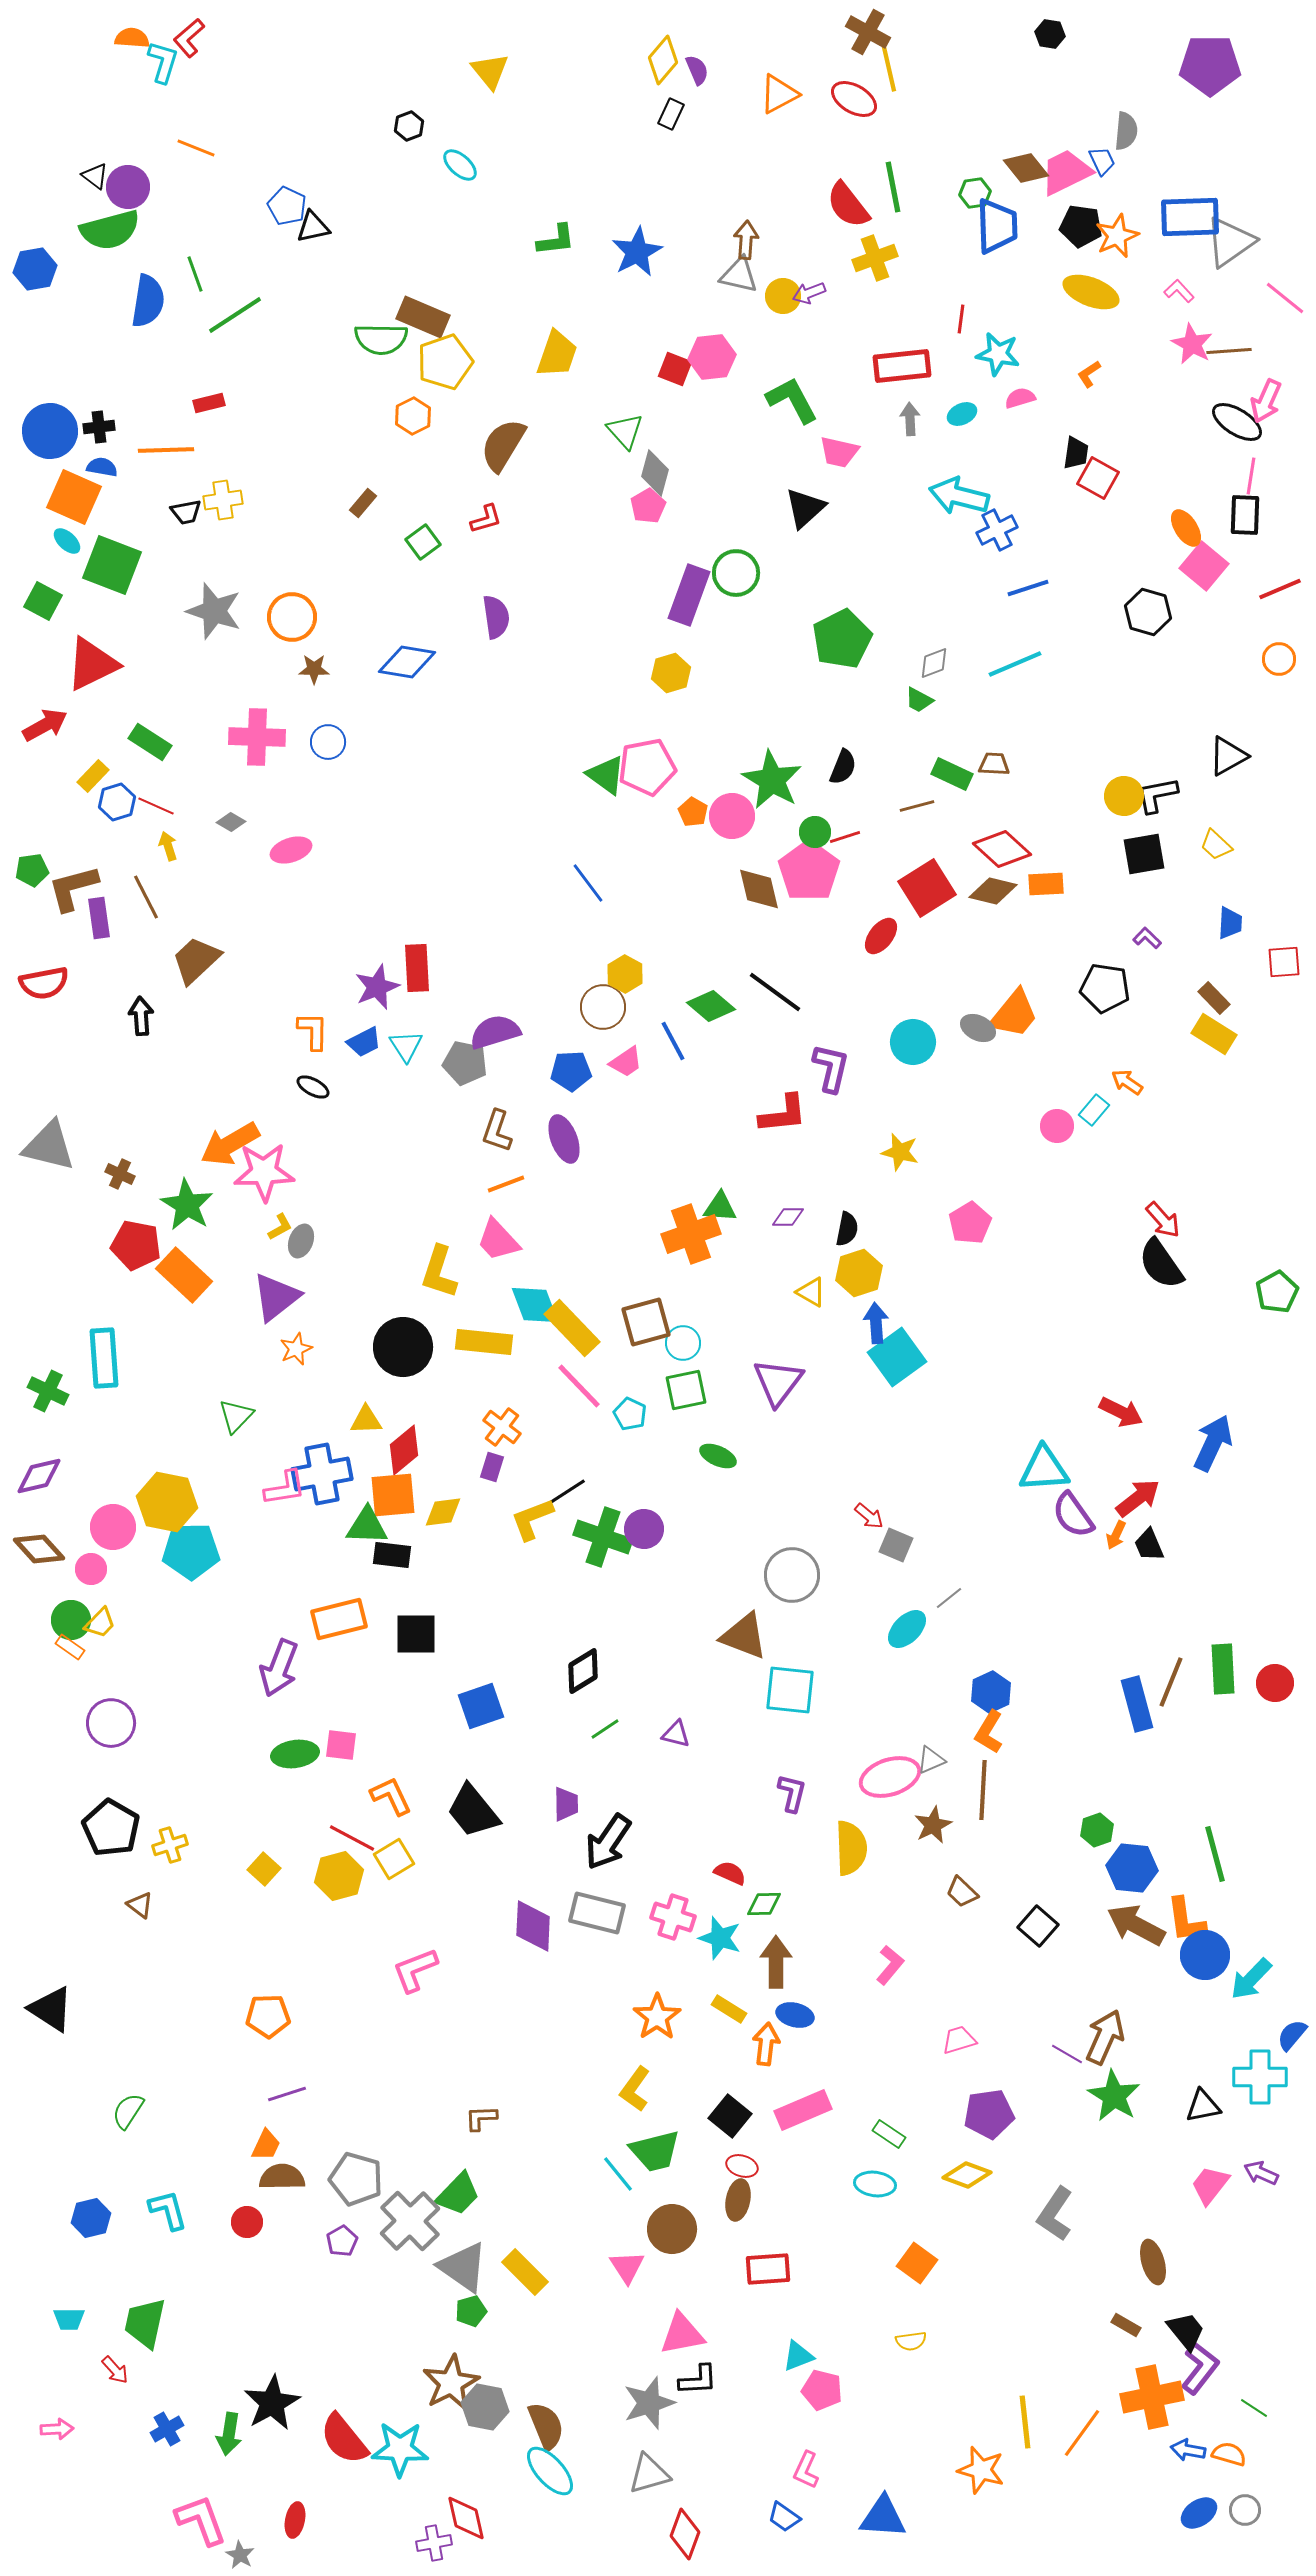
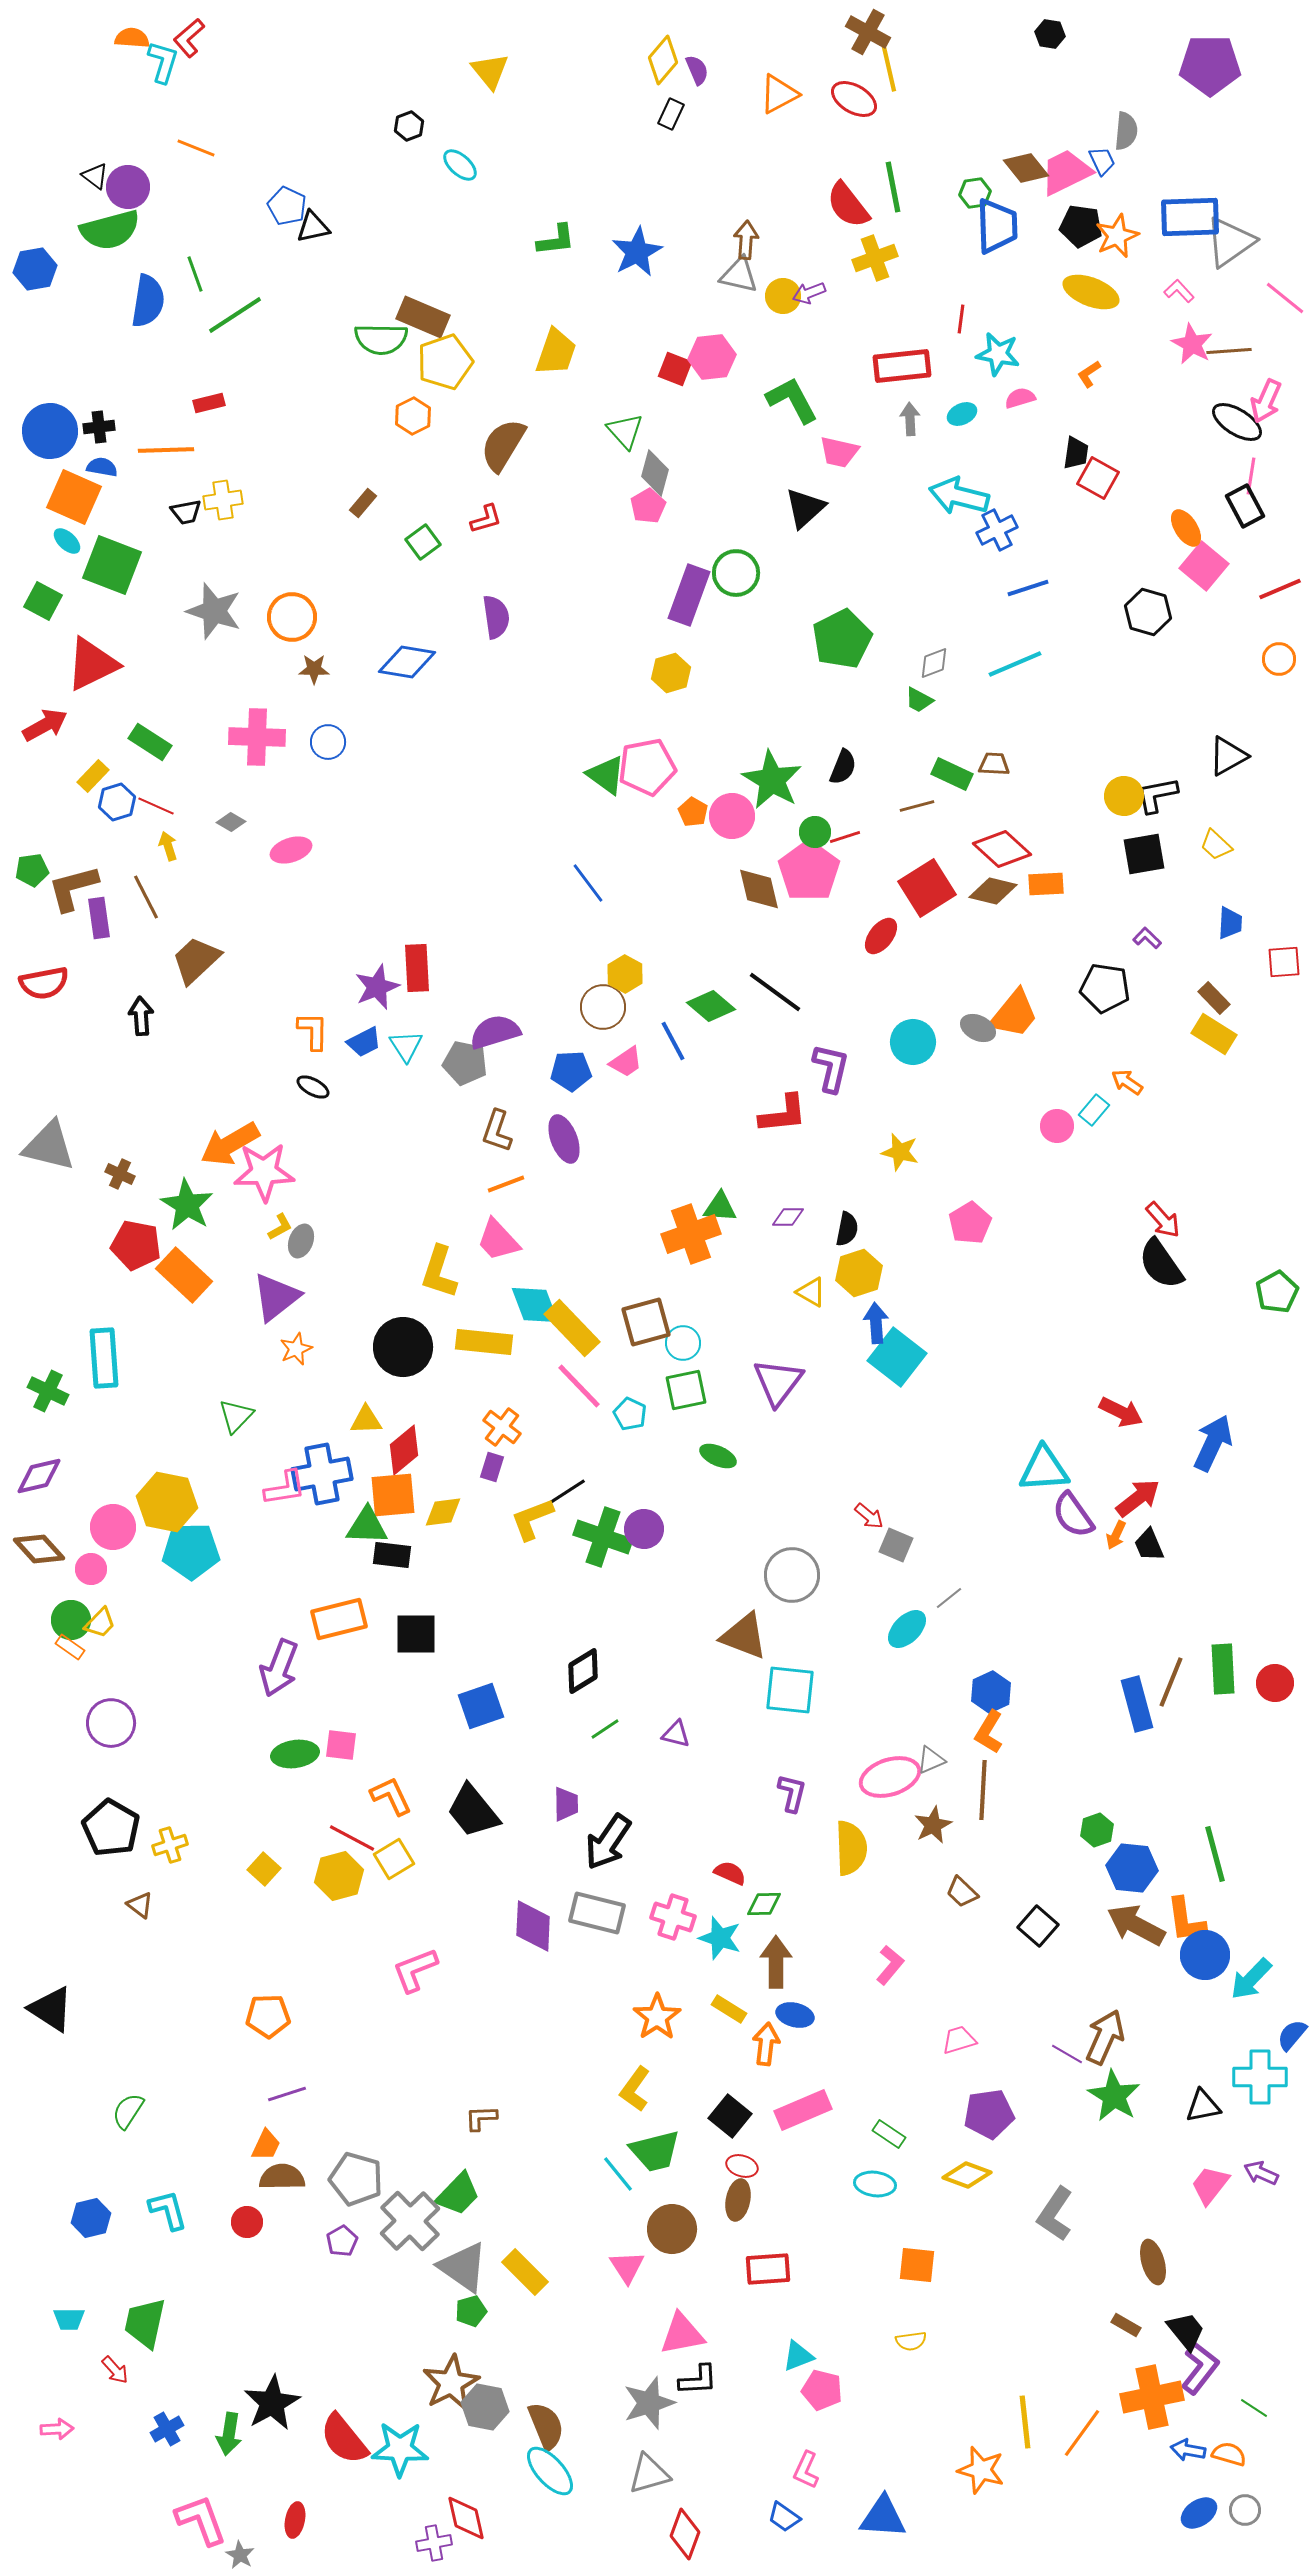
yellow trapezoid at (557, 354): moved 1 px left, 2 px up
black rectangle at (1245, 515): moved 9 px up; rotated 30 degrees counterclockwise
cyan square at (897, 1357): rotated 16 degrees counterclockwise
orange square at (917, 2263): moved 2 px down; rotated 30 degrees counterclockwise
